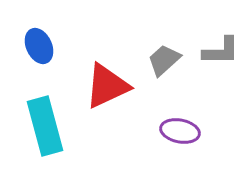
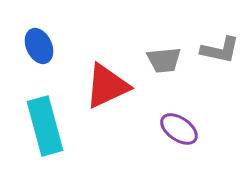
gray L-shape: moved 1 px left, 1 px up; rotated 12 degrees clockwise
gray trapezoid: rotated 144 degrees counterclockwise
purple ellipse: moved 1 px left, 2 px up; rotated 24 degrees clockwise
